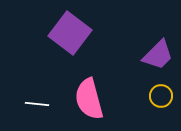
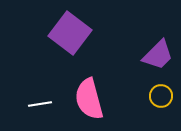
white line: moved 3 px right; rotated 15 degrees counterclockwise
